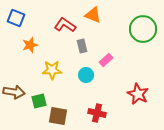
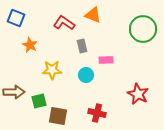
red L-shape: moved 1 px left, 2 px up
orange star: rotated 28 degrees counterclockwise
pink rectangle: rotated 40 degrees clockwise
brown arrow: rotated 10 degrees counterclockwise
